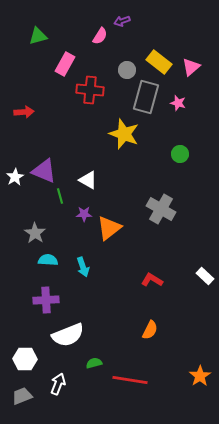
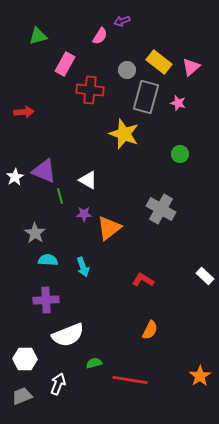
red L-shape: moved 9 px left
